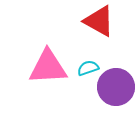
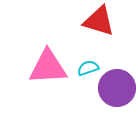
red triangle: rotated 12 degrees counterclockwise
purple circle: moved 1 px right, 1 px down
